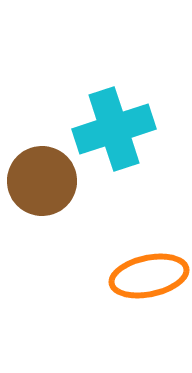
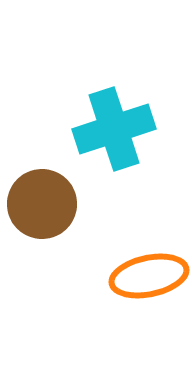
brown circle: moved 23 px down
